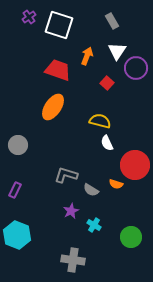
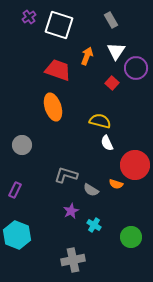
gray rectangle: moved 1 px left, 1 px up
white triangle: moved 1 px left
red square: moved 5 px right
orange ellipse: rotated 52 degrees counterclockwise
gray circle: moved 4 px right
gray cross: rotated 20 degrees counterclockwise
